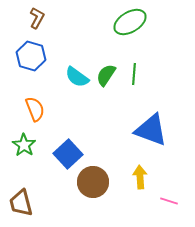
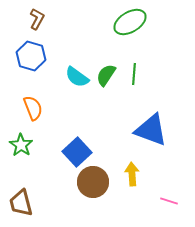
brown L-shape: moved 1 px down
orange semicircle: moved 2 px left, 1 px up
green star: moved 3 px left
blue square: moved 9 px right, 2 px up
yellow arrow: moved 8 px left, 3 px up
